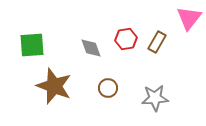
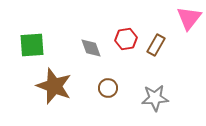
brown rectangle: moved 1 px left, 3 px down
